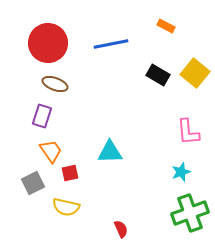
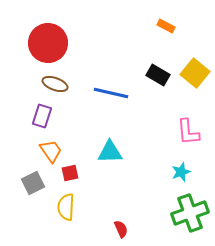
blue line: moved 49 px down; rotated 24 degrees clockwise
yellow semicircle: rotated 80 degrees clockwise
